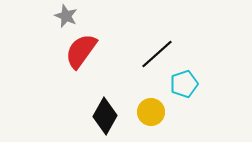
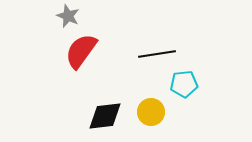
gray star: moved 2 px right
black line: rotated 33 degrees clockwise
cyan pentagon: rotated 12 degrees clockwise
black diamond: rotated 54 degrees clockwise
